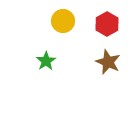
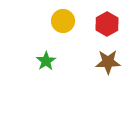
brown star: rotated 25 degrees counterclockwise
